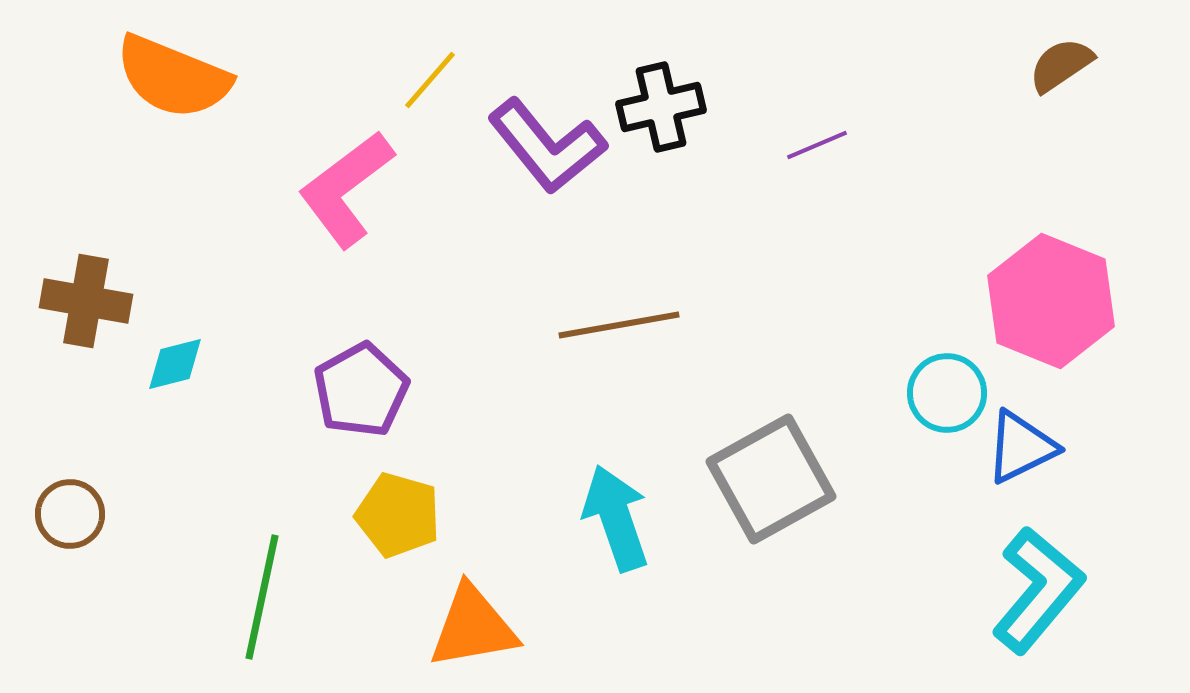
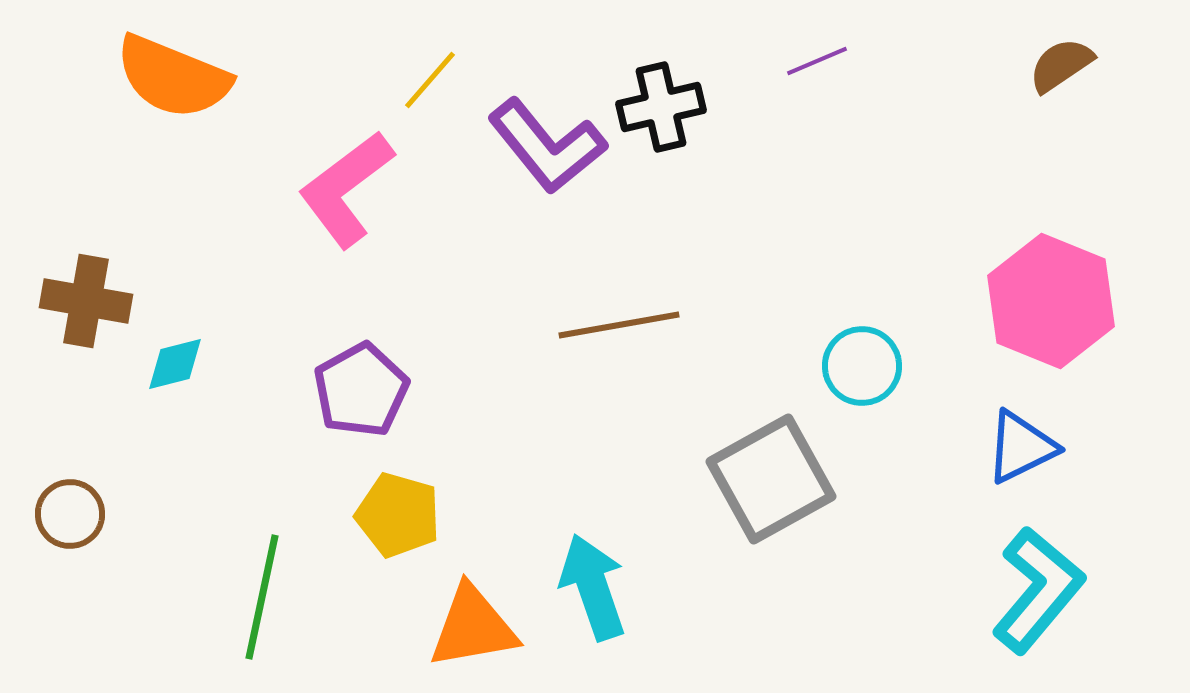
purple line: moved 84 px up
cyan circle: moved 85 px left, 27 px up
cyan arrow: moved 23 px left, 69 px down
